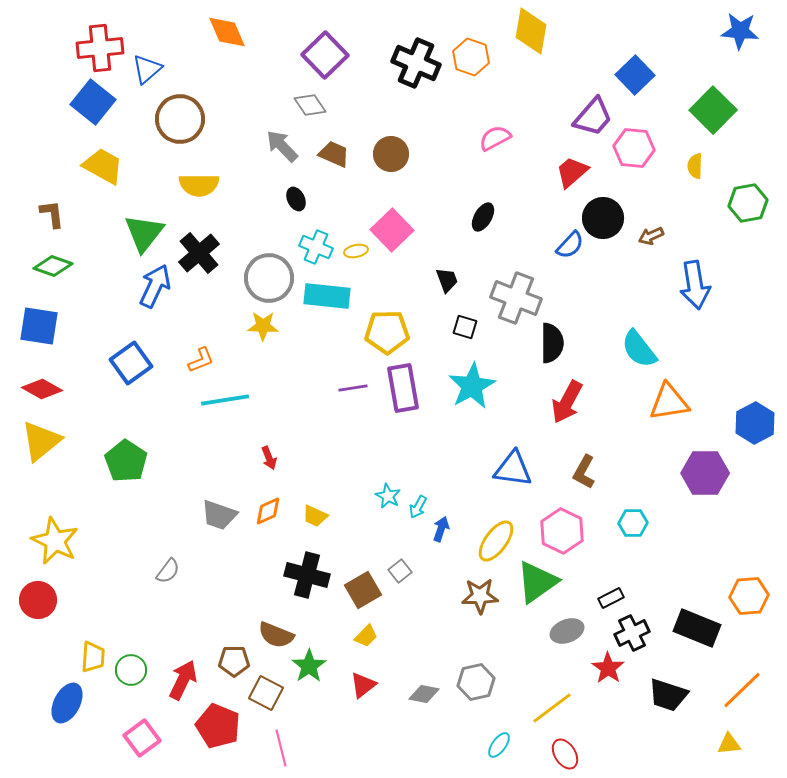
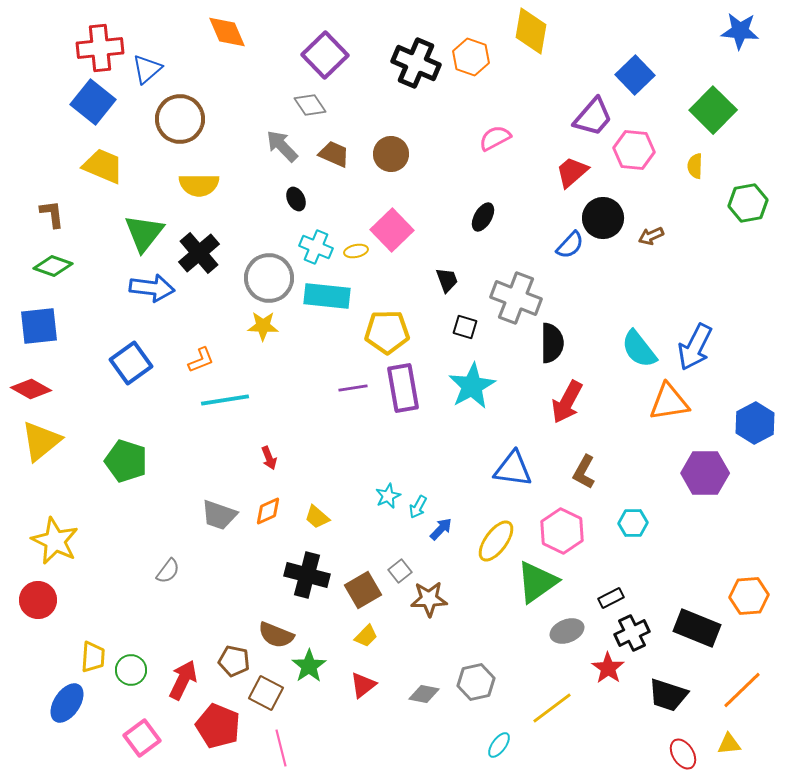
pink hexagon at (634, 148): moved 2 px down
yellow trapezoid at (103, 166): rotated 6 degrees counterclockwise
blue arrow at (695, 285): moved 62 px down; rotated 36 degrees clockwise
blue arrow at (155, 286): moved 3 px left, 2 px down; rotated 72 degrees clockwise
blue square at (39, 326): rotated 15 degrees counterclockwise
red diamond at (42, 389): moved 11 px left
green pentagon at (126, 461): rotated 15 degrees counterclockwise
cyan star at (388, 496): rotated 20 degrees clockwise
yellow trapezoid at (315, 516): moved 2 px right, 1 px down; rotated 16 degrees clockwise
blue arrow at (441, 529): rotated 25 degrees clockwise
brown star at (480, 596): moved 51 px left, 3 px down
brown pentagon at (234, 661): rotated 12 degrees clockwise
blue ellipse at (67, 703): rotated 6 degrees clockwise
red ellipse at (565, 754): moved 118 px right
